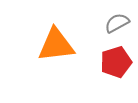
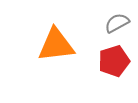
red pentagon: moved 2 px left, 1 px up
